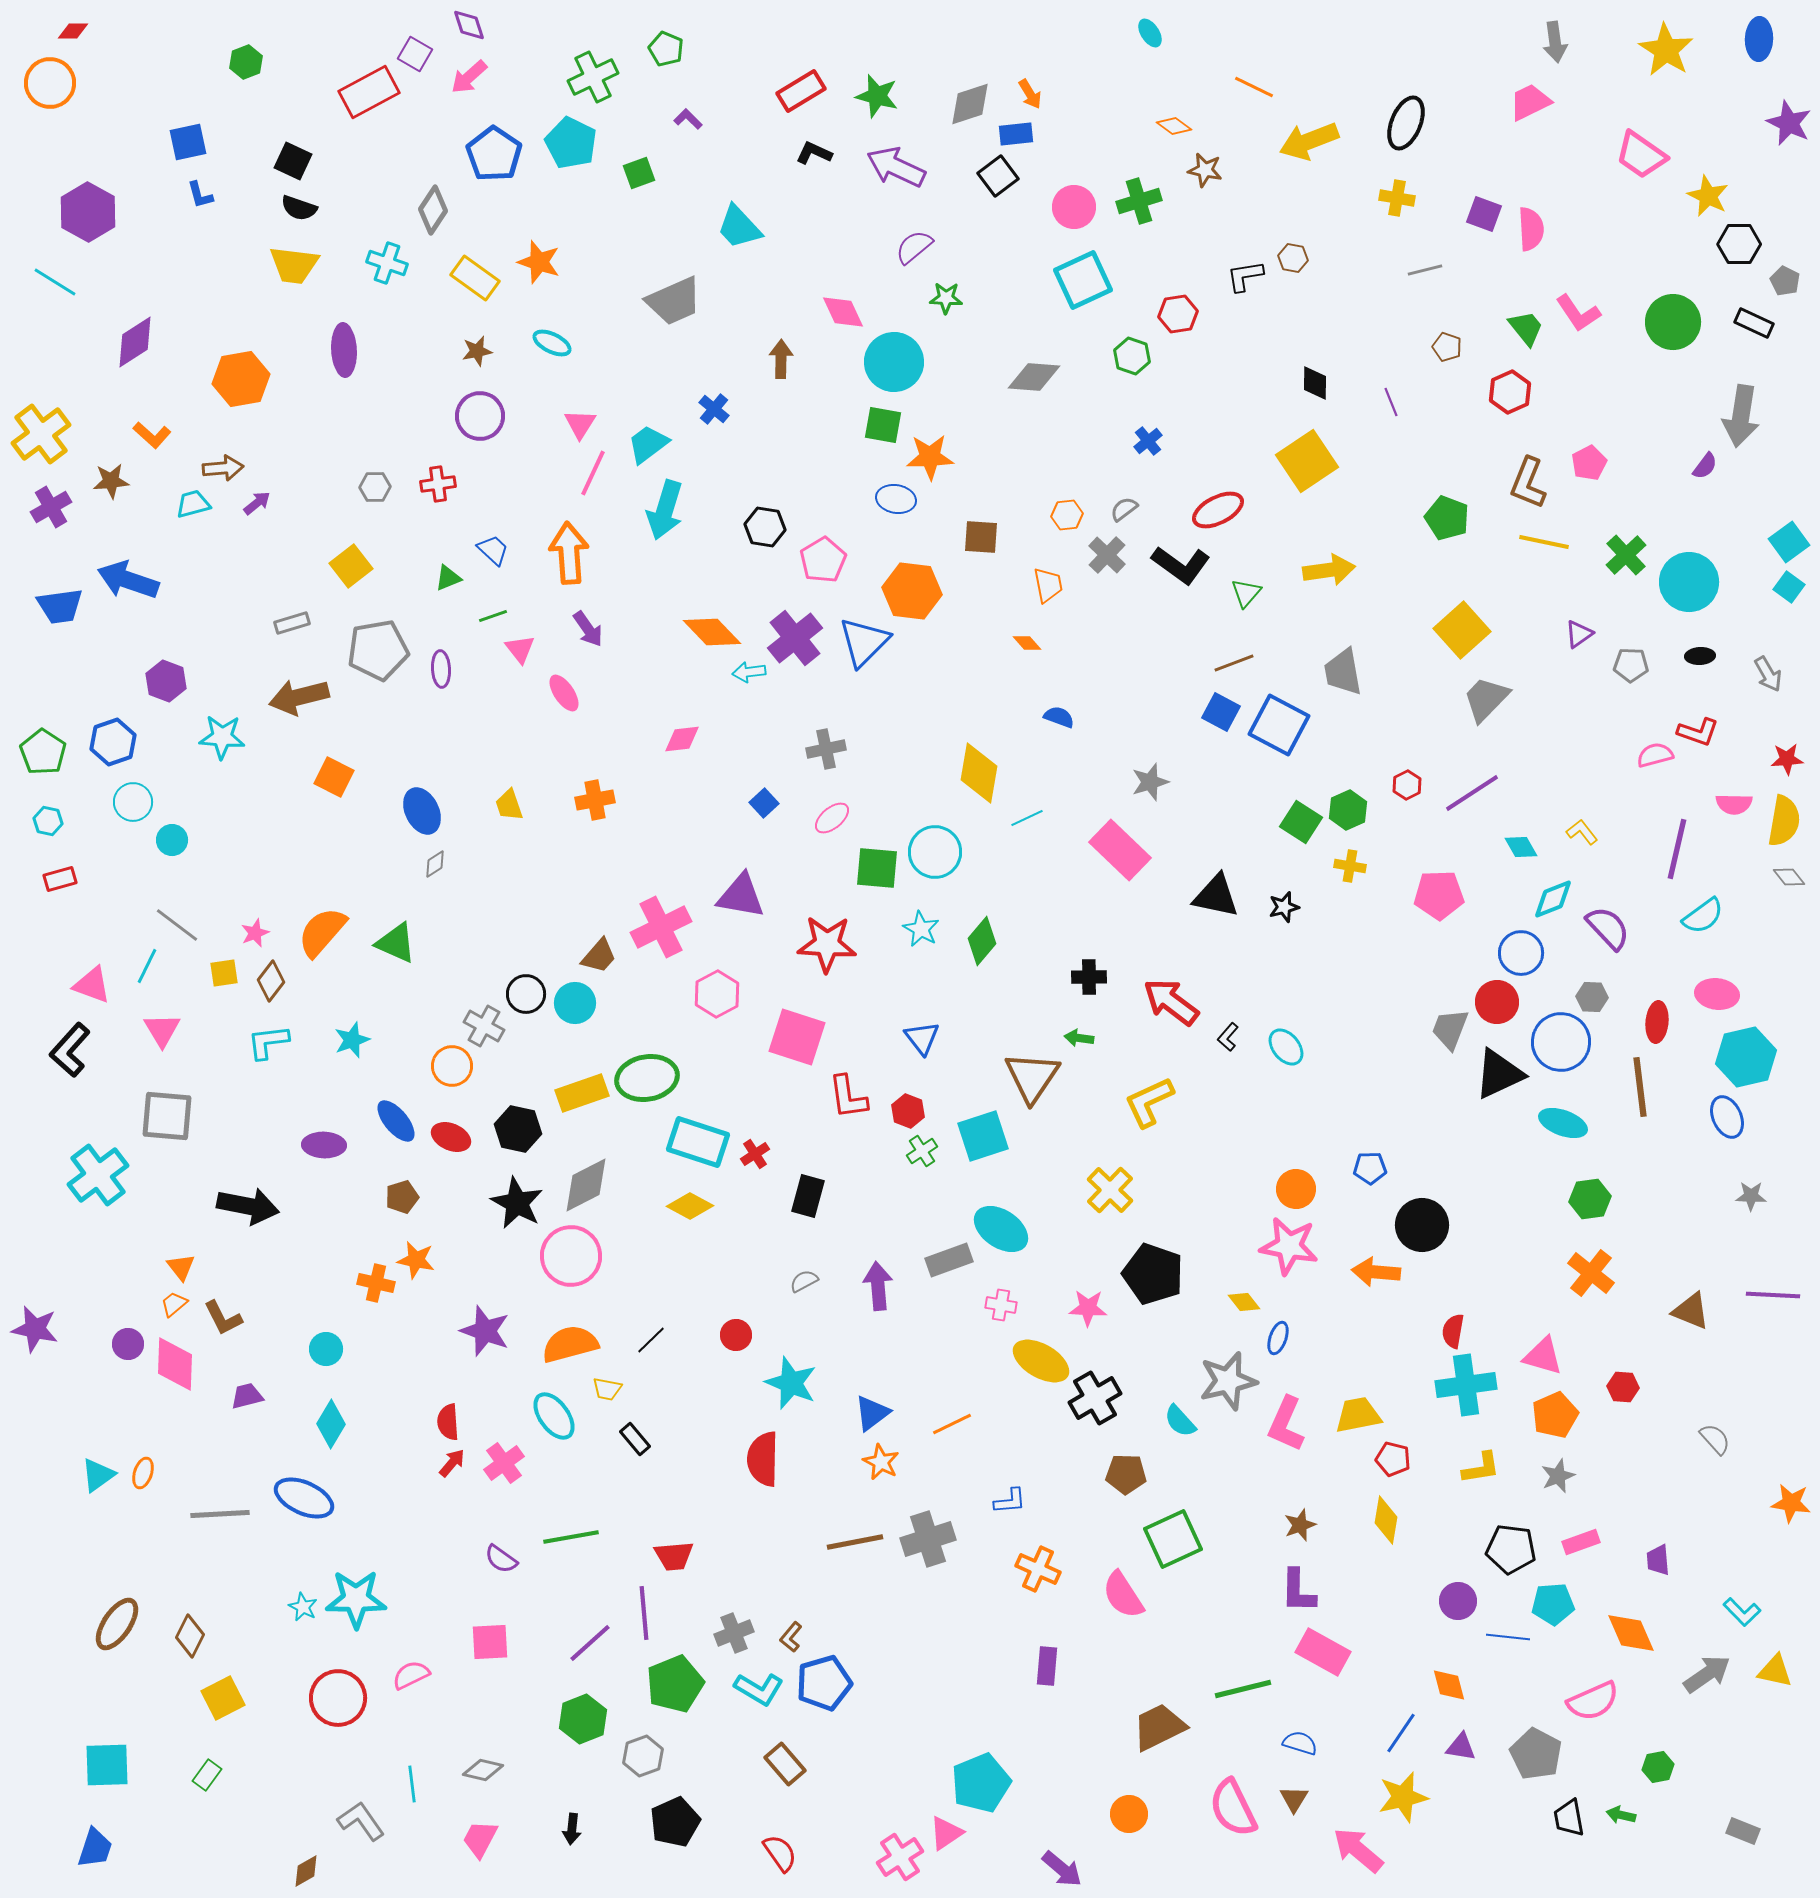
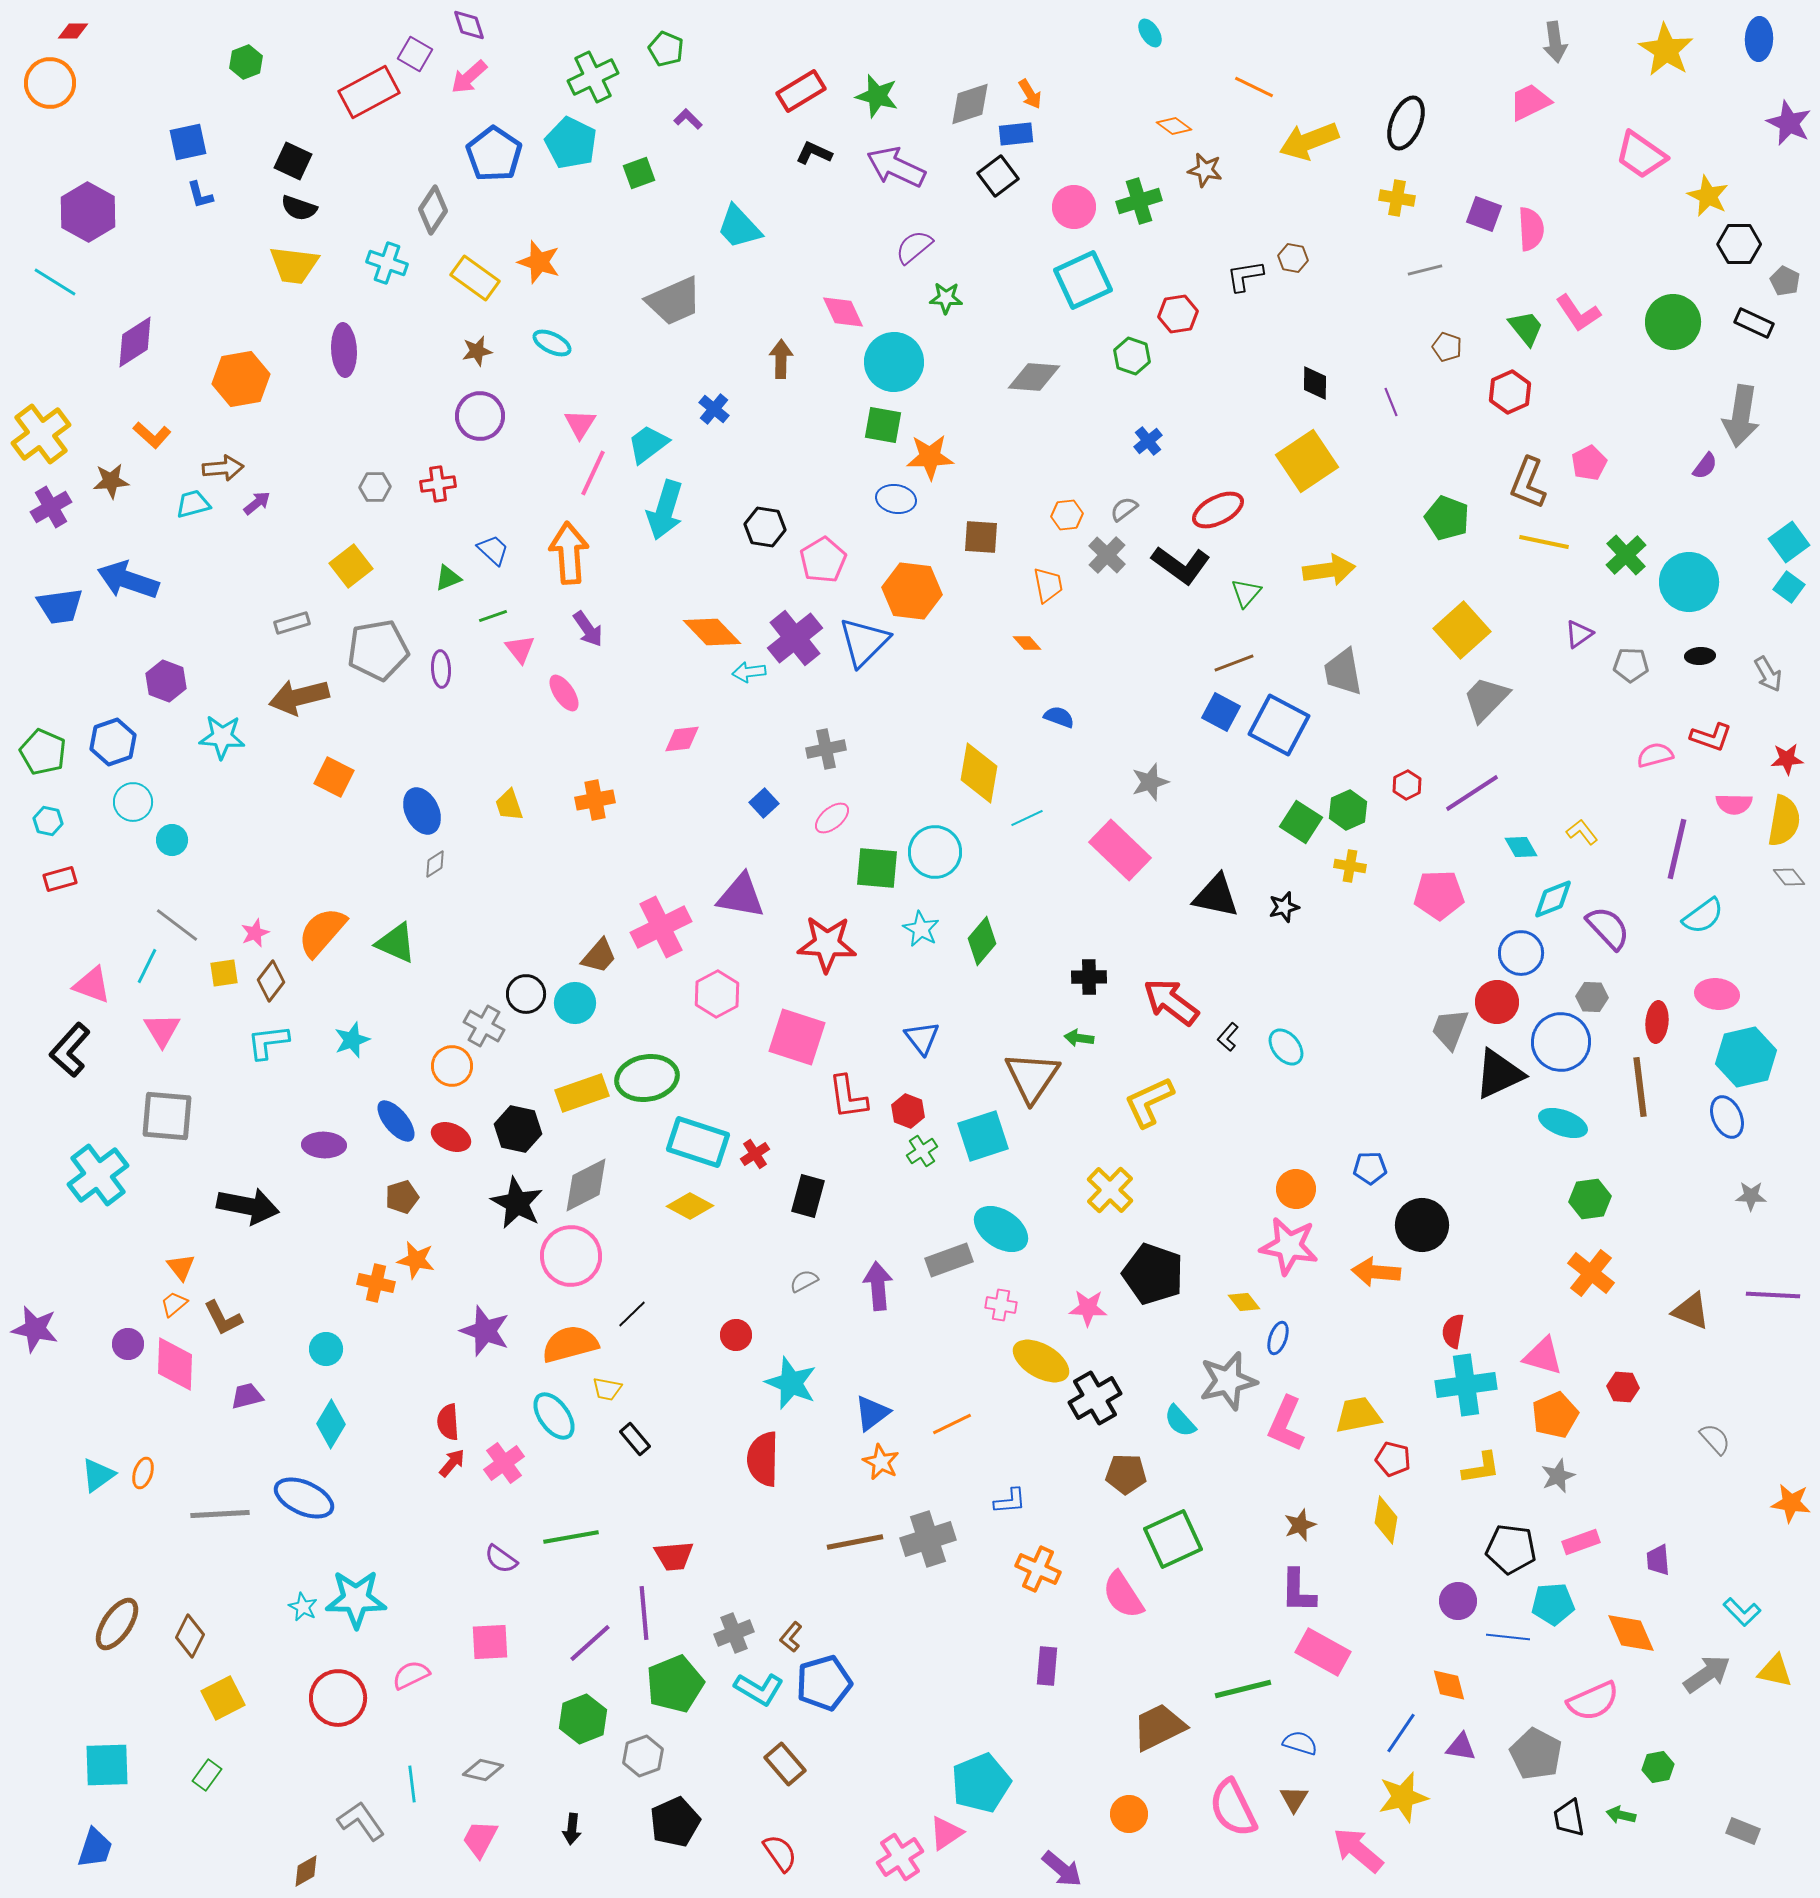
red L-shape at (1698, 732): moved 13 px right, 5 px down
green pentagon at (43, 752): rotated 9 degrees counterclockwise
black line at (651, 1340): moved 19 px left, 26 px up
